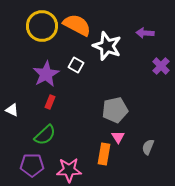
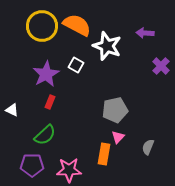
pink triangle: rotated 16 degrees clockwise
